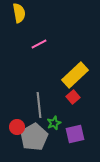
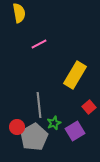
yellow rectangle: rotated 16 degrees counterclockwise
red square: moved 16 px right, 10 px down
purple square: moved 3 px up; rotated 18 degrees counterclockwise
